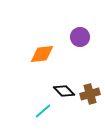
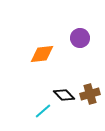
purple circle: moved 1 px down
black diamond: moved 4 px down
